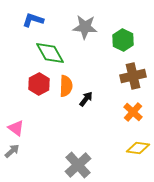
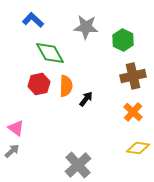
blue L-shape: rotated 25 degrees clockwise
gray star: moved 1 px right
red hexagon: rotated 15 degrees clockwise
